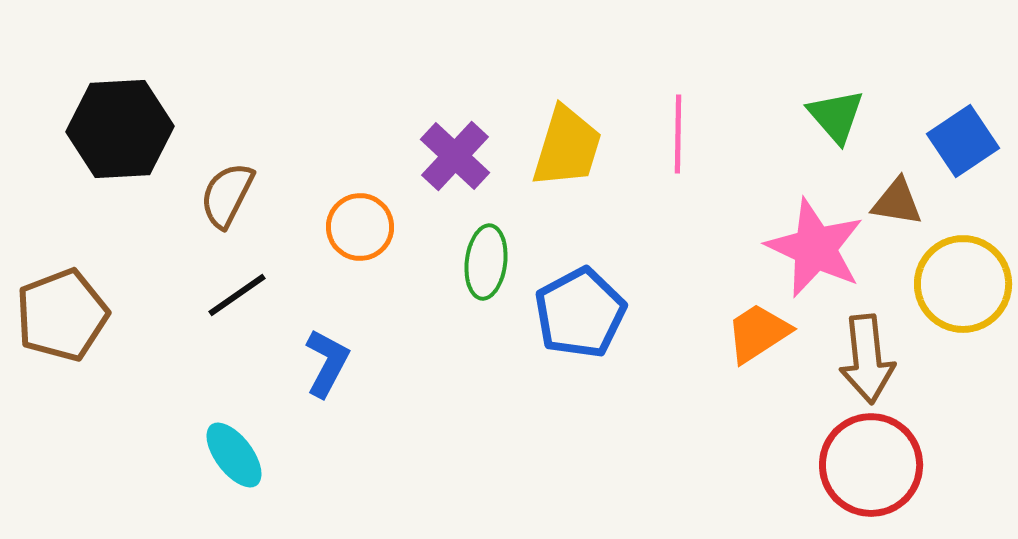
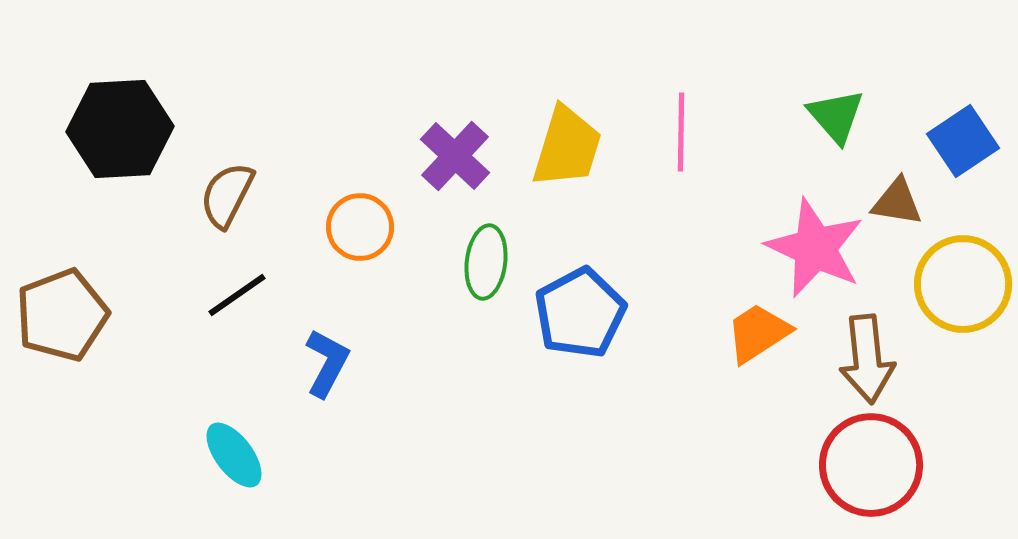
pink line: moved 3 px right, 2 px up
